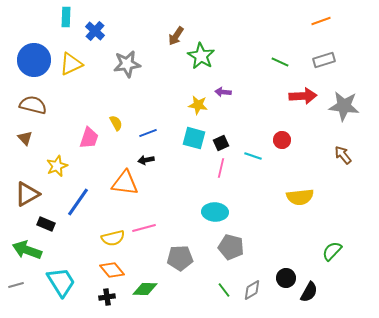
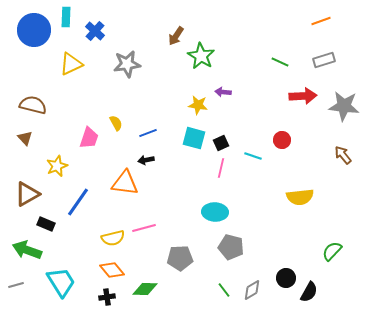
blue circle at (34, 60): moved 30 px up
